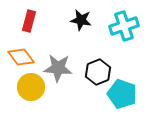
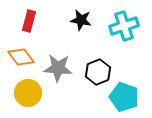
yellow circle: moved 3 px left, 6 px down
cyan pentagon: moved 2 px right, 3 px down
